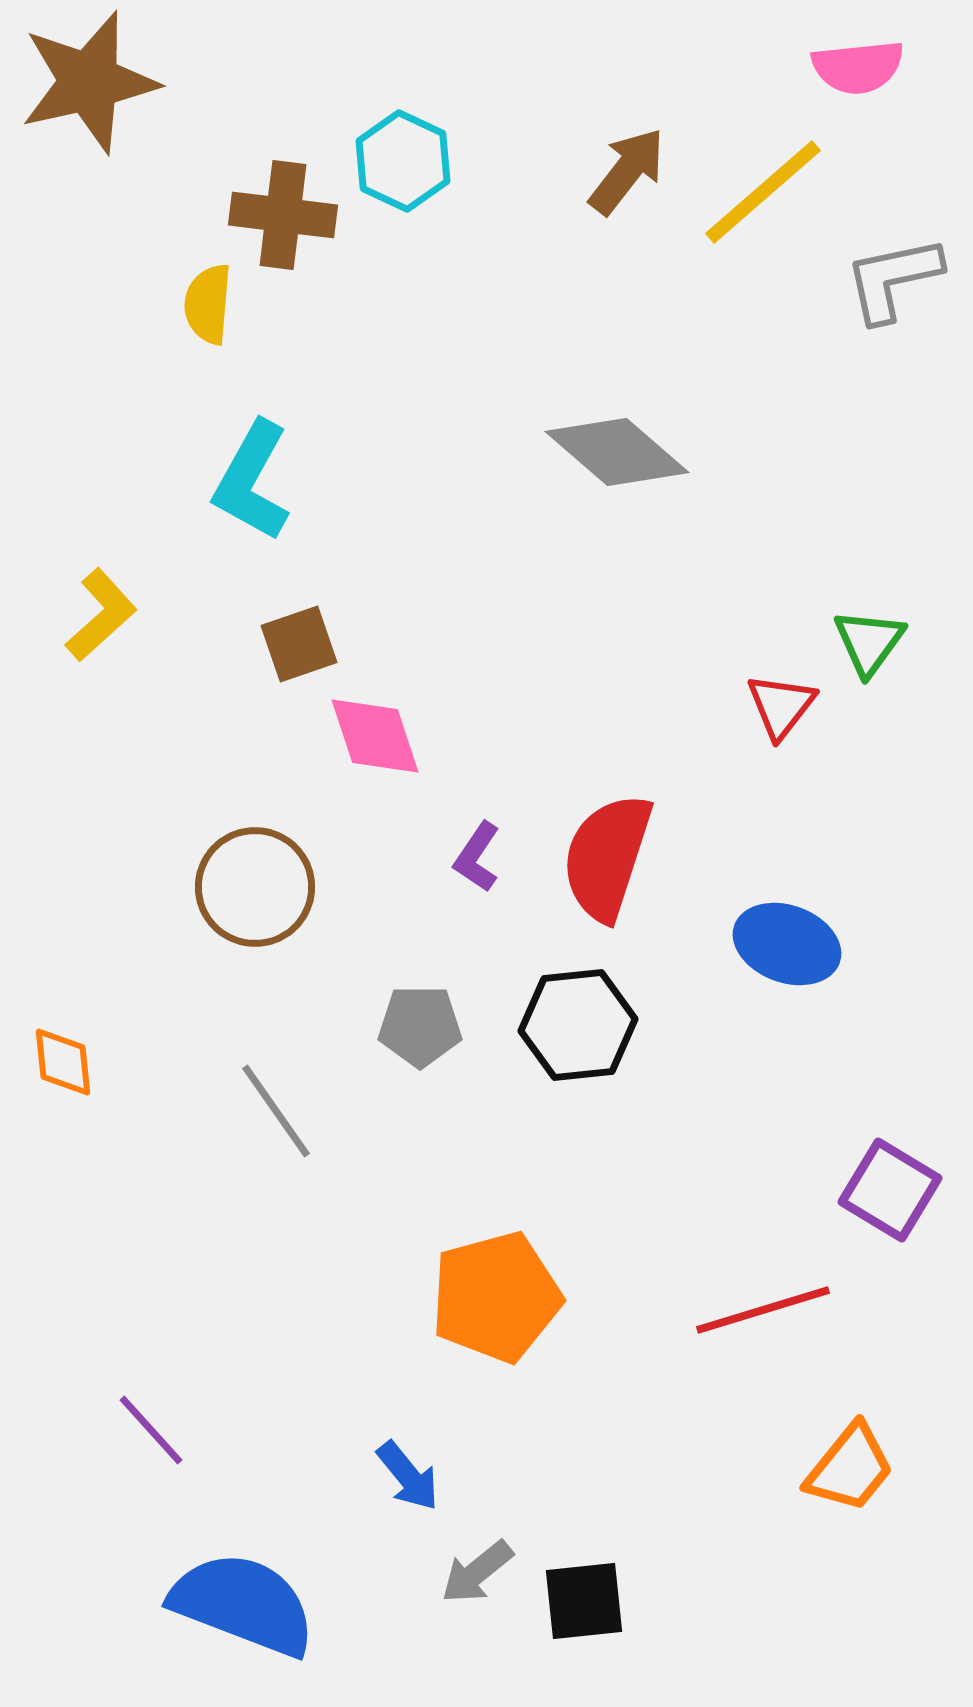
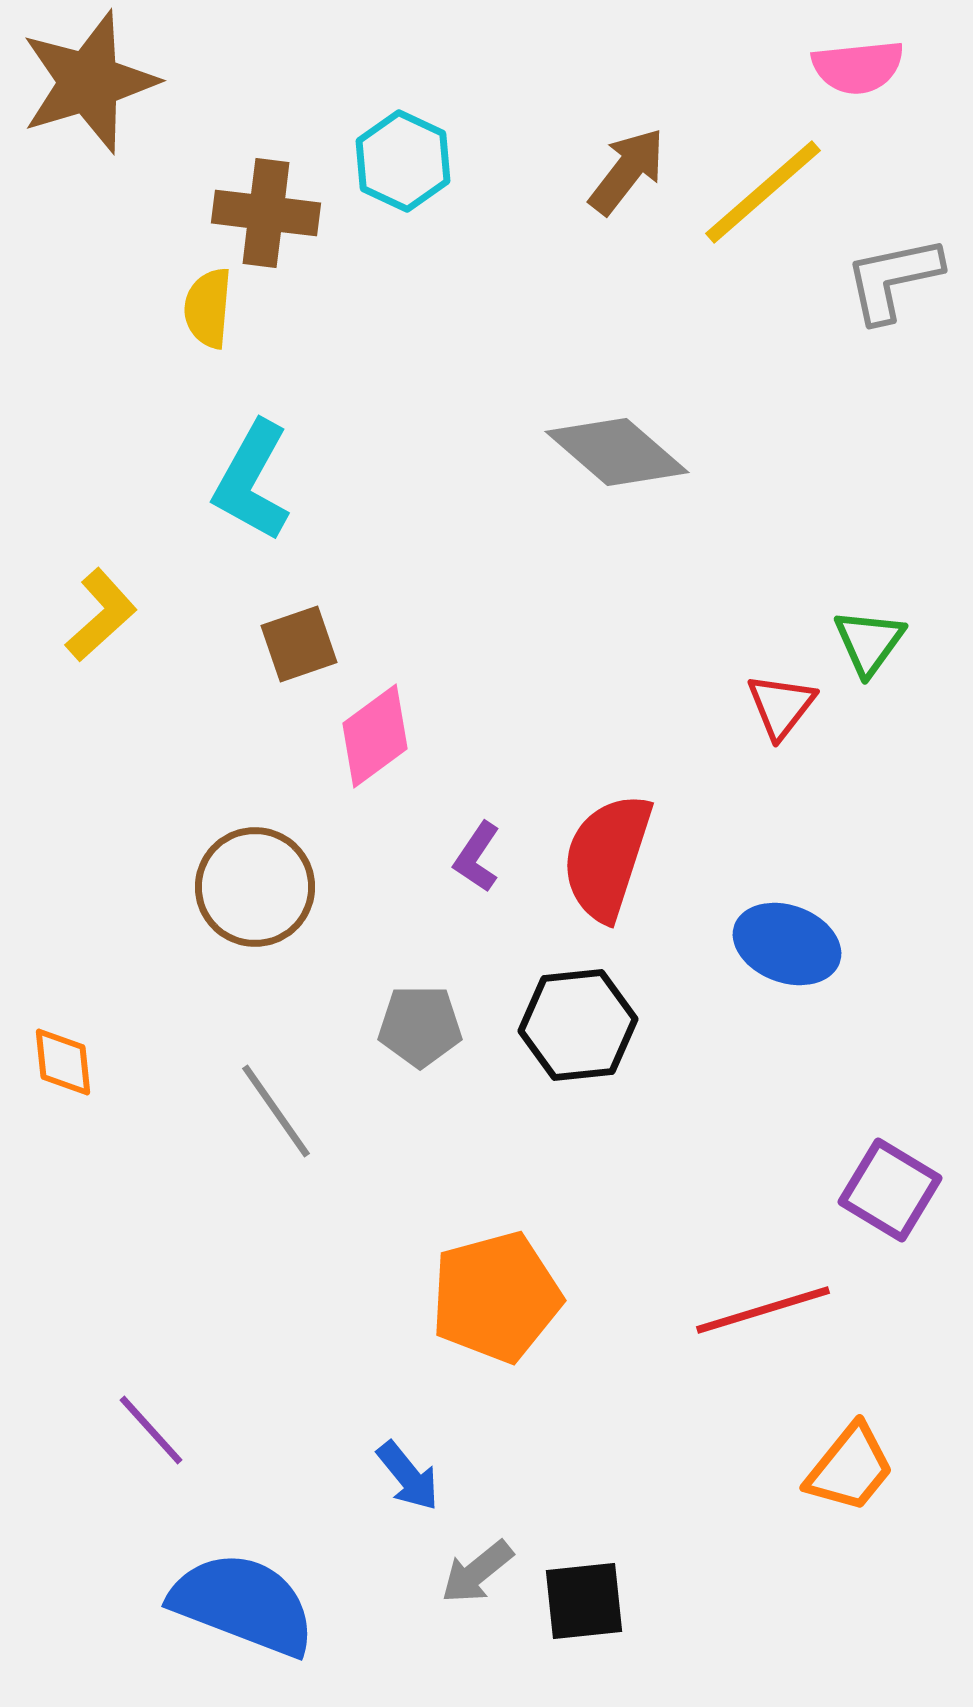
brown star: rotated 4 degrees counterclockwise
brown cross: moved 17 px left, 2 px up
yellow semicircle: moved 4 px down
pink diamond: rotated 72 degrees clockwise
